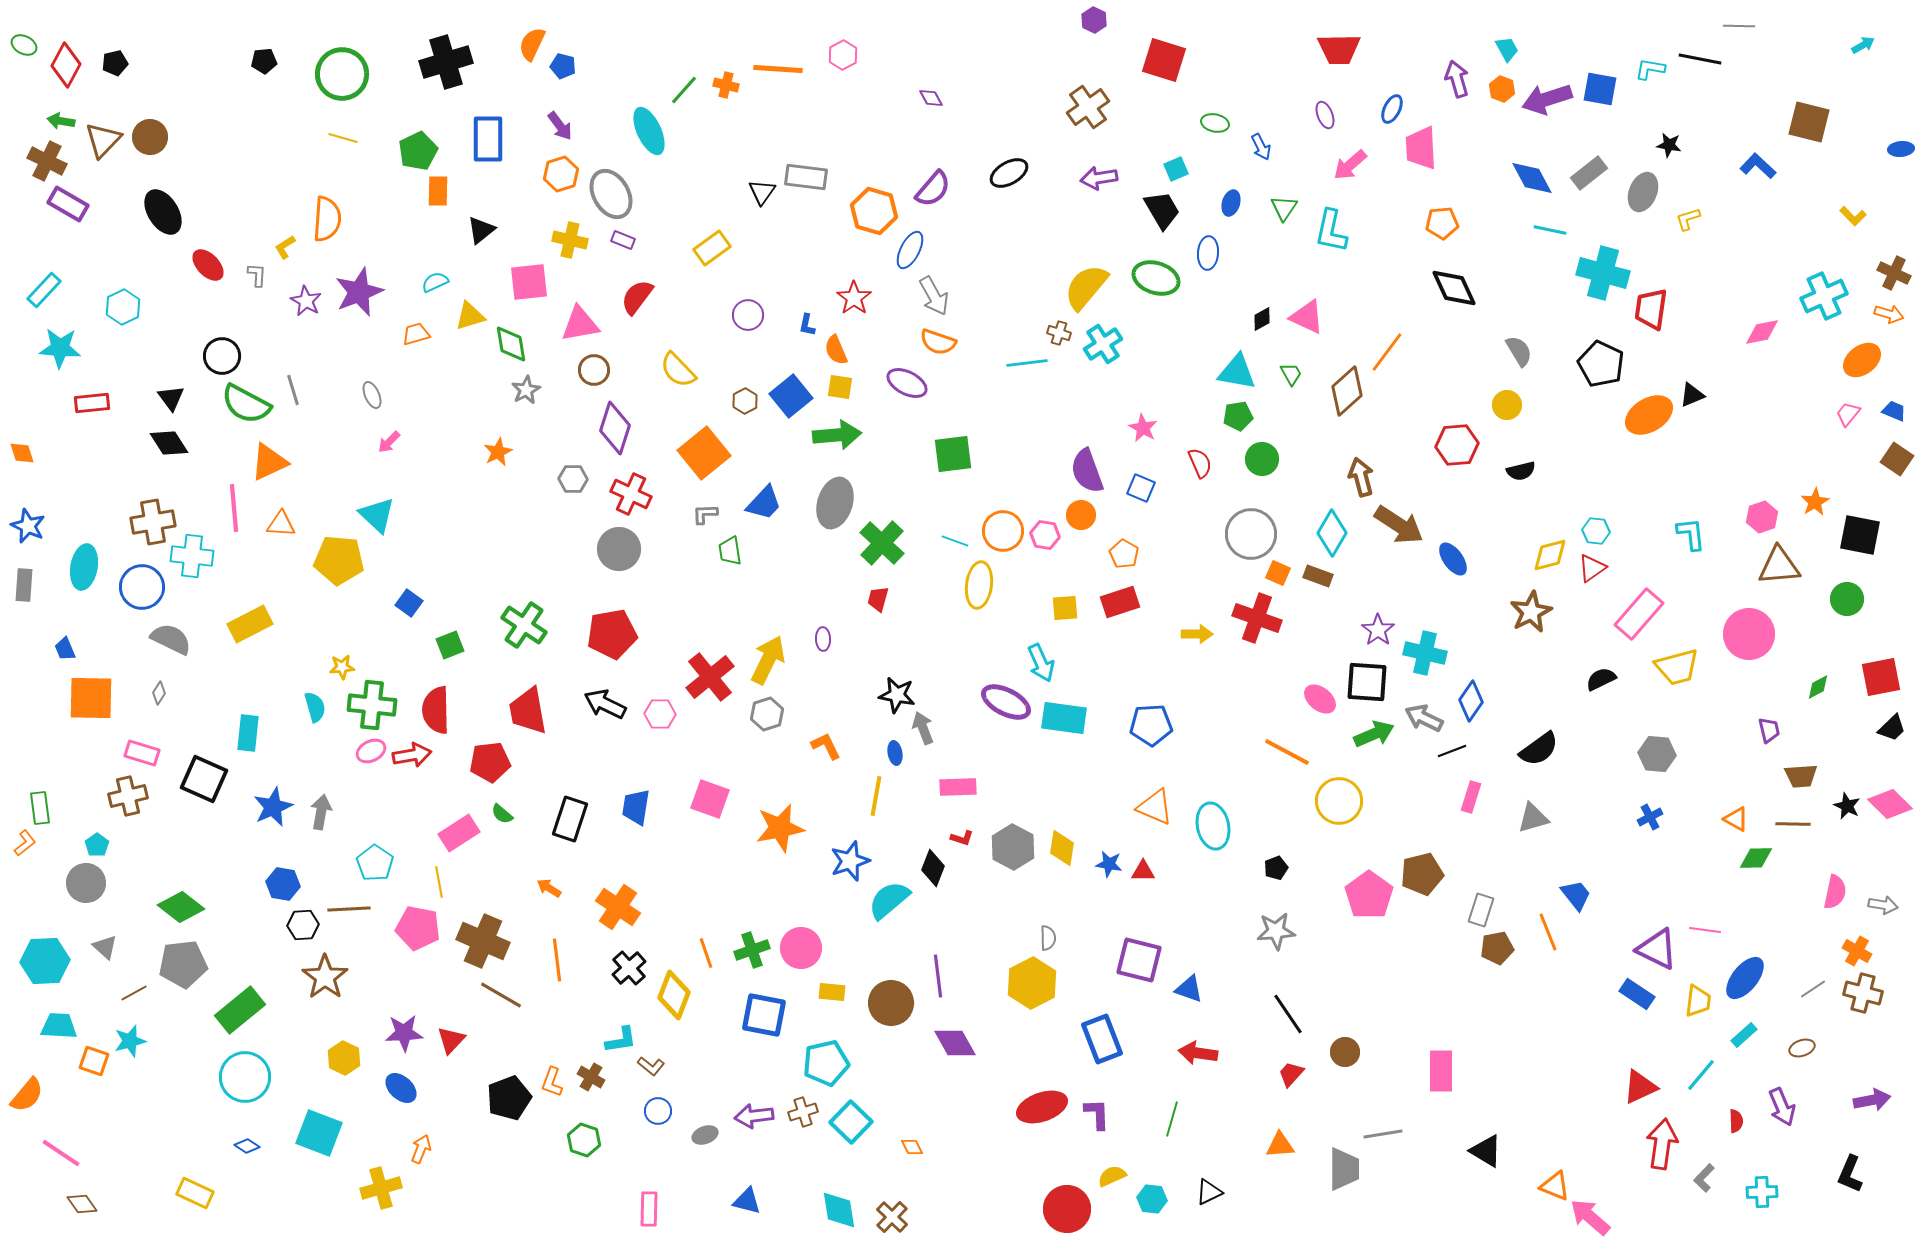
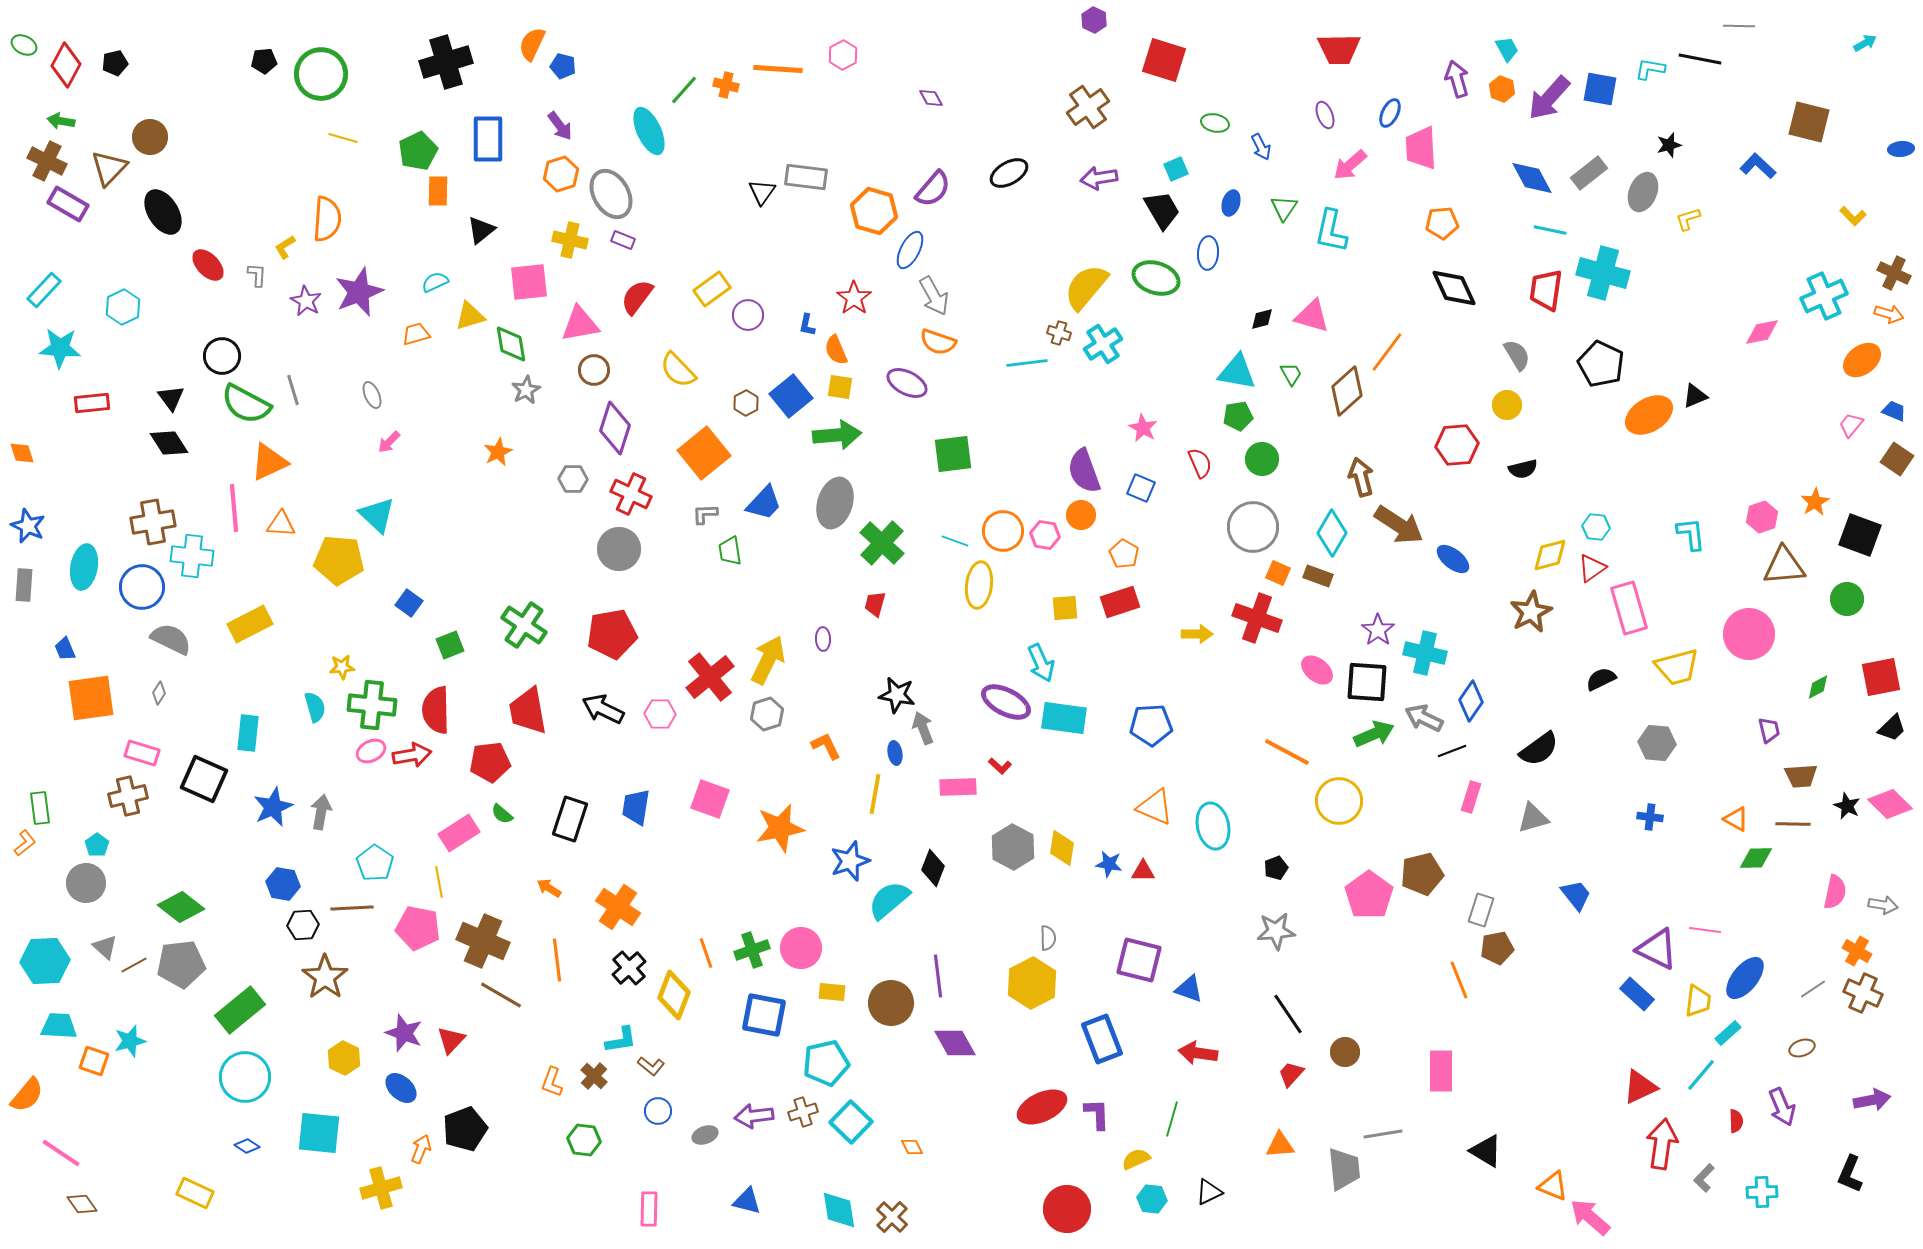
cyan arrow at (1863, 45): moved 2 px right, 2 px up
green circle at (342, 74): moved 21 px left
purple arrow at (1547, 99): moved 2 px right, 1 px up; rotated 30 degrees counterclockwise
blue ellipse at (1392, 109): moved 2 px left, 4 px down
brown triangle at (103, 140): moved 6 px right, 28 px down
black star at (1669, 145): rotated 25 degrees counterclockwise
yellow rectangle at (712, 248): moved 41 px down
red trapezoid at (1651, 309): moved 105 px left, 19 px up
pink triangle at (1307, 317): moved 5 px right, 1 px up; rotated 9 degrees counterclockwise
black diamond at (1262, 319): rotated 15 degrees clockwise
gray semicircle at (1519, 351): moved 2 px left, 4 px down
black triangle at (1692, 395): moved 3 px right, 1 px down
brown hexagon at (745, 401): moved 1 px right, 2 px down
pink trapezoid at (1848, 414): moved 3 px right, 11 px down
purple semicircle at (1087, 471): moved 3 px left
black semicircle at (1521, 471): moved 2 px right, 2 px up
cyan hexagon at (1596, 531): moved 4 px up
gray circle at (1251, 534): moved 2 px right, 7 px up
black square at (1860, 535): rotated 9 degrees clockwise
blue ellipse at (1453, 559): rotated 16 degrees counterclockwise
brown triangle at (1779, 566): moved 5 px right
red trapezoid at (878, 599): moved 3 px left, 5 px down
pink rectangle at (1639, 614): moved 10 px left, 6 px up; rotated 57 degrees counterclockwise
orange square at (91, 698): rotated 9 degrees counterclockwise
pink ellipse at (1320, 699): moved 3 px left, 29 px up
black arrow at (605, 704): moved 2 px left, 5 px down
gray hexagon at (1657, 754): moved 11 px up
yellow line at (876, 796): moved 1 px left, 2 px up
blue cross at (1650, 817): rotated 35 degrees clockwise
red L-shape at (962, 838): moved 38 px right, 72 px up; rotated 25 degrees clockwise
brown line at (349, 909): moved 3 px right, 1 px up
orange line at (1548, 932): moved 89 px left, 48 px down
gray pentagon at (183, 964): moved 2 px left
brown line at (134, 993): moved 28 px up
brown cross at (1863, 993): rotated 9 degrees clockwise
blue rectangle at (1637, 994): rotated 8 degrees clockwise
purple star at (404, 1033): rotated 24 degrees clockwise
cyan rectangle at (1744, 1035): moved 16 px left, 2 px up
brown cross at (591, 1077): moved 3 px right, 1 px up; rotated 12 degrees clockwise
black pentagon at (509, 1098): moved 44 px left, 31 px down
red ellipse at (1042, 1107): rotated 6 degrees counterclockwise
cyan square at (319, 1133): rotated 15 degrees counterclockwise
green hexagon at (584, 1140): rotated 12 degrees counterclockwise
gray trapezoid at (1344, 1169): rotated 6 degrees counterclockwise
yellow semicircle at (1112, 1176): moved 24 px right, 17 px up
orange triangle at (1555, 1186): moved 2 px left
